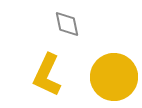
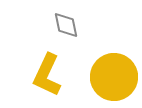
gray diamond: moved 1 px left, 1 px down
